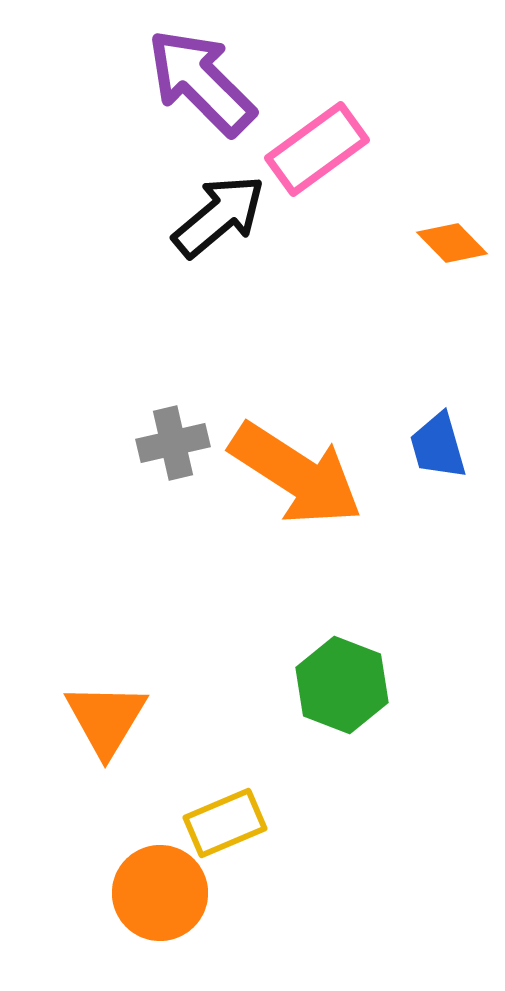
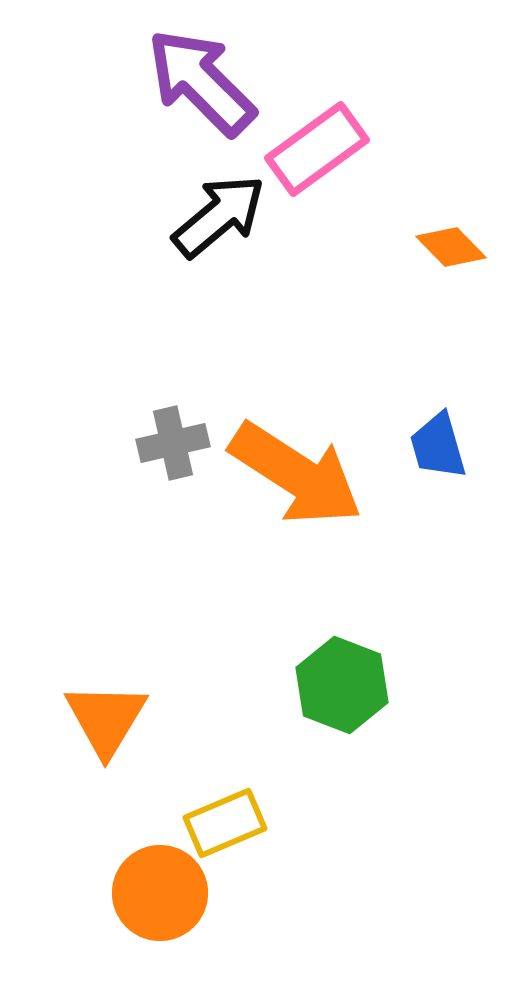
orange diamond: moved 1 px left, 4 px down
